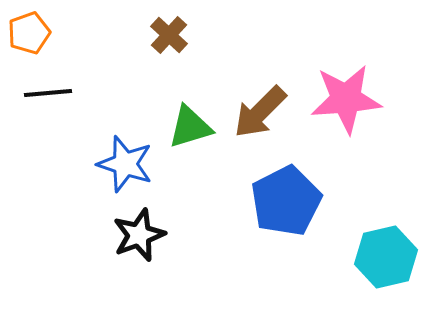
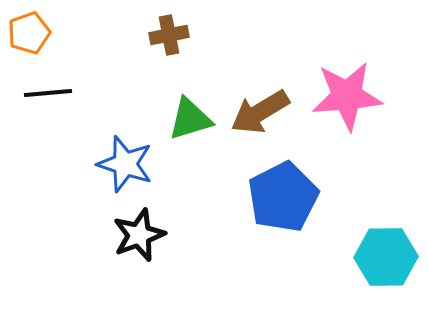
brown cross: rotated 36 degrees clockwise
pink star: moved 1 px right, 3 px up
brown arrow: rotated 14 degrees clockwise
green triangle: moved 8 px up
blue pentagon: moved 3 px left, 4 px up
cyan hexagon: rotated 12 degrees clockwise
